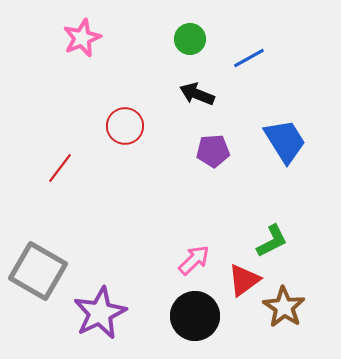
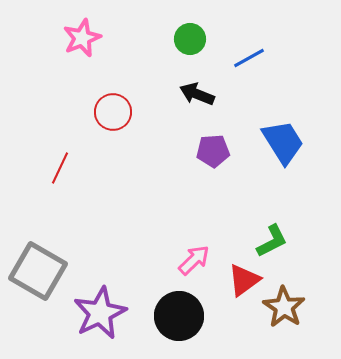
red circle: moved 12 px left, 14 px up
blue trapezoid: moved 2 px left, 1 px down
red line: rotated 12 degrees counterclockwise
black circle: moved 16 px left
